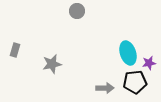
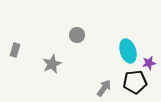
gray circle: moved 24 px down
cyan ellipse: moved 2 px up
gray star: rotated 12 degrees counterclockwise
gray arrow: moved 1 px left; rotated 54 degrees counterclockwise
